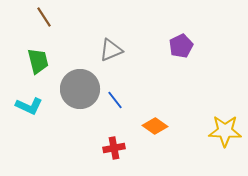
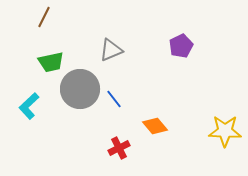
brown line: rotated 60 degrees clockwise
green trapezoid: moved 13 px right, 1 px down; rotated 92 degrees clockwise
blue line: moved 1 px left, 1 px up
cyan L-shape: rotated 112 degrees clockwise
orange diamond: rotated 15 degrees clockwise
red cross: moved 5 px right; rotated 15 degrees counterclockwise
